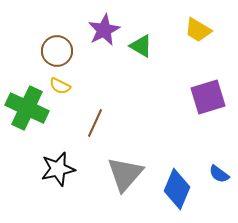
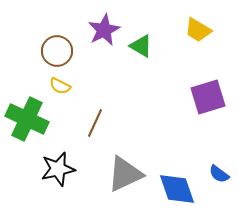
green cross: moved 11 px down
gray triangle: rotated 24 degrees clockwise
blue diamond: rotated 42 degrees counterclockwise
